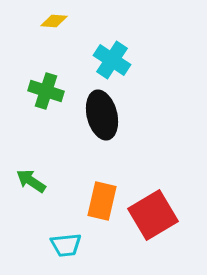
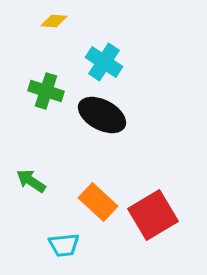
cyan cross: moved 8 px left, 2 px down
black ellipse: rotated 48 degrees counterclockwise
orange rectangle: moved 4 px left, 1 px down; rotated 60 degrees counterclockwise
cyan trapezoid: moved 2 px left
